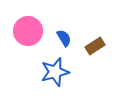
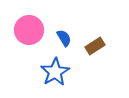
pink circle: moved 1 px right, 1 px up
blue star: rotated 16 degrees counterclockwise
